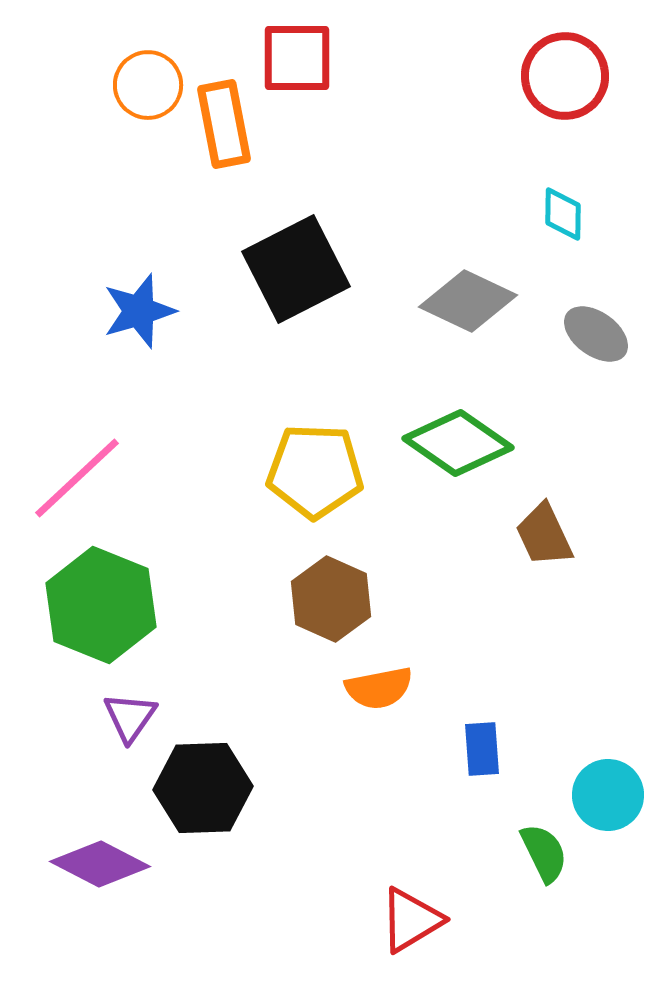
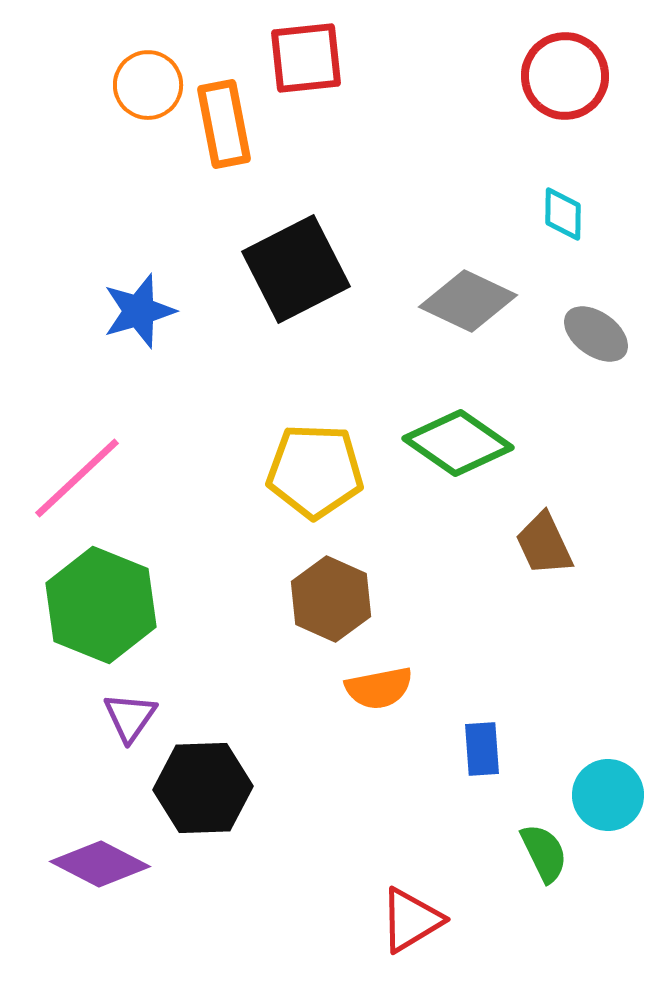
red square: moved 9 px right; rotated 6 degrees counterclockwise
brown trapezoid: moved 9 px down
